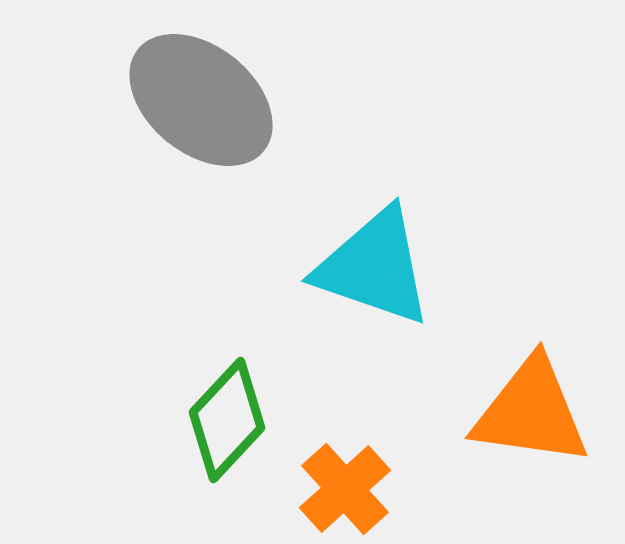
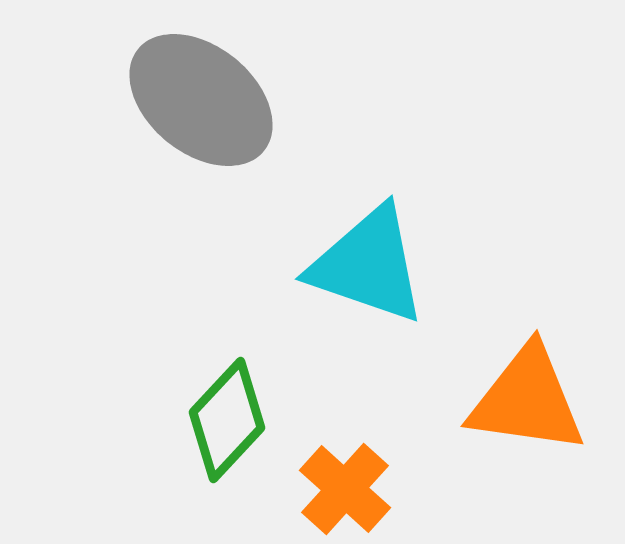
cyan triangle: moved 6 px left, 2 px up
orange triangle: moved 4 px left, 12 px up
orange cross: rotated 6 degrees counterclockwise
